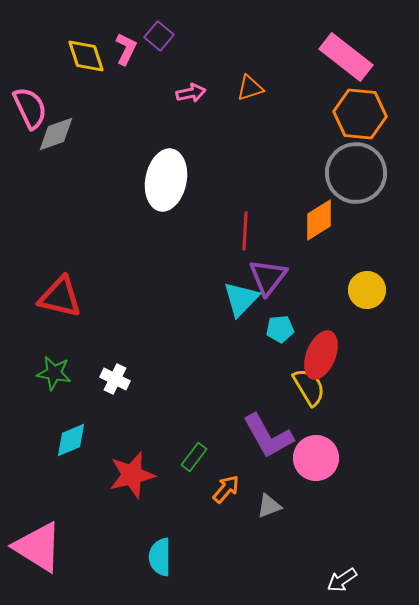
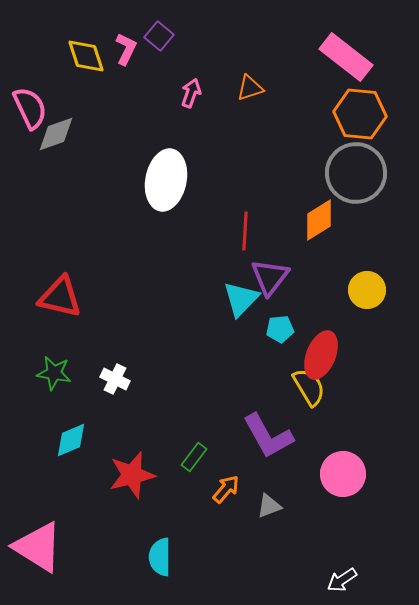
pink arrow: rotated 60 degrees counterclockwise
purple triangle: moved 2 px right
pink circle: moved 27 px right, 16 px down
